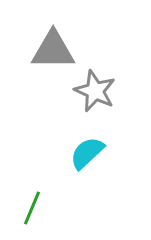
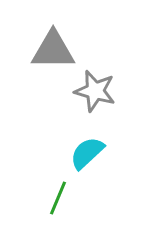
gray star: rotated 9 degrees counterclockwise
green line: moved 26 px right, 10 px up
